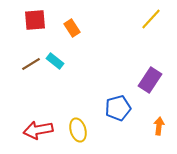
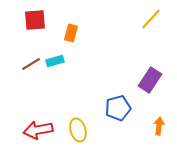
orange rectangle: moved 1 px left, 5 px down; rotated 48 degrees clockwise
cyan rectangle: rotated 54 degrees counterclockwise
